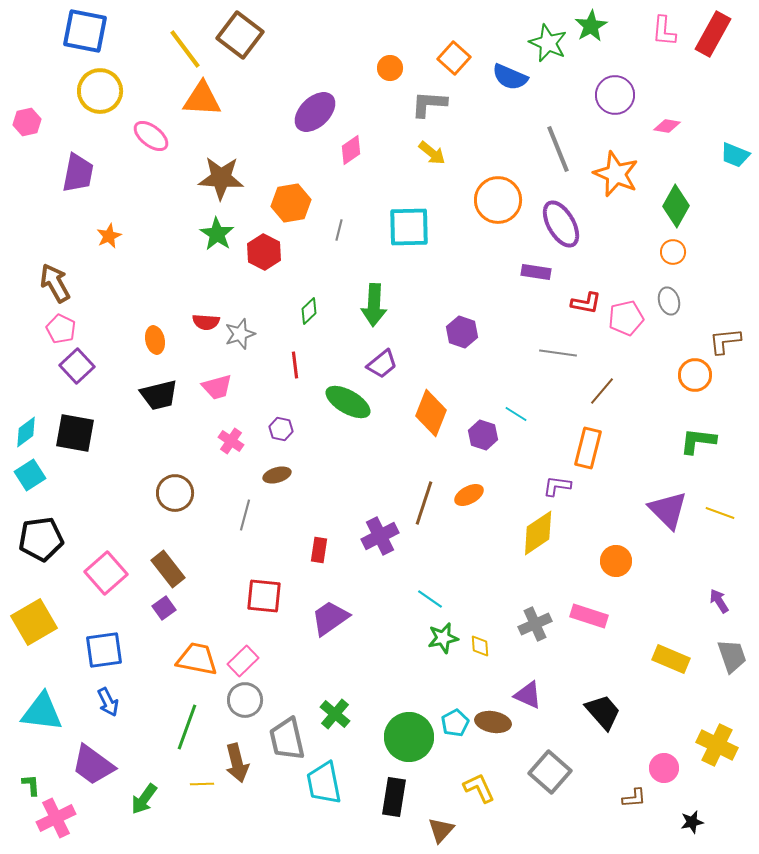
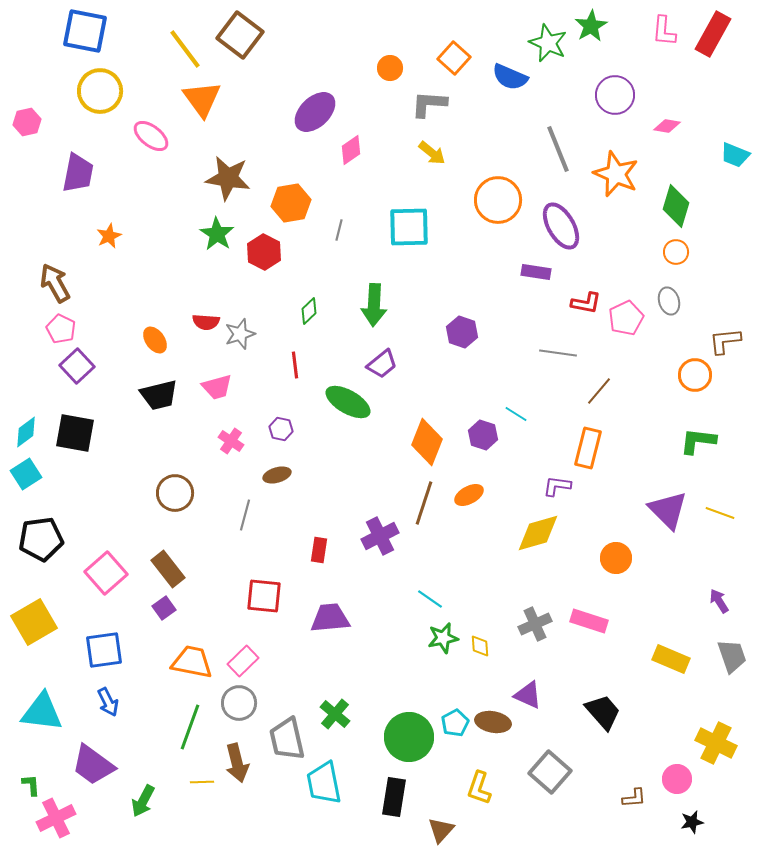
orange triangle at (202, 99): rotated 51 degrees clockwise
brown star at (221, 178): moved 7 px right; rotated 6 degrees clockwise
green diamond at (676, 206): rotated 12 degrees counterclockwise
purple ellipse at (561, 224): moved 2 px down
orange circle at (673, 252): moved 3 px right
pink pentagon at (626, 318): rotated 12 degrees counterclockwise
orange ellipse at (155, 340): rotated 24 degrees counterclockwise
brown line at (602, 391): moved 3 px left
orange diamond at (431, 413): moved 4 px left, 29 px down
cyan square at (30, 475): moved 4 px left, 1 px up
yellow diamond at (538, 533): rotated 18 degrees clockwise
orange circle at (616, 561): moved 3 px up
pink rectangle at (589, 616): moved 5 px down
purple trapezoid at (330, 618): rotated 30 degrees clockwise
orange trapezoid at (197, 659): moved 5 px left, 3 px down
gray circle at (245, 700): moved 6 px left, 3 px down
green line at (187, 727): moved 3 px right
yellow cross at (717, 745): moved 1 px left, 2 px up
pink circle at (664, 768): moved 13 px right, 11 px down
yellow line at (202, 784): moved 2 px up
yellow L-shape at (479, 788): rotated 136 degrees counterclockwise
green arrow at (144, 799): moved 1 px left, 2 px down; rotated 8 degrees counterclockwise
